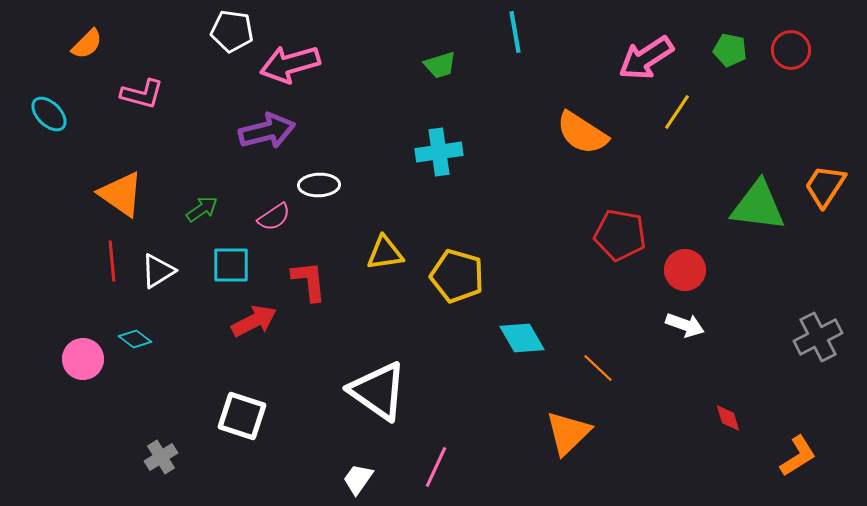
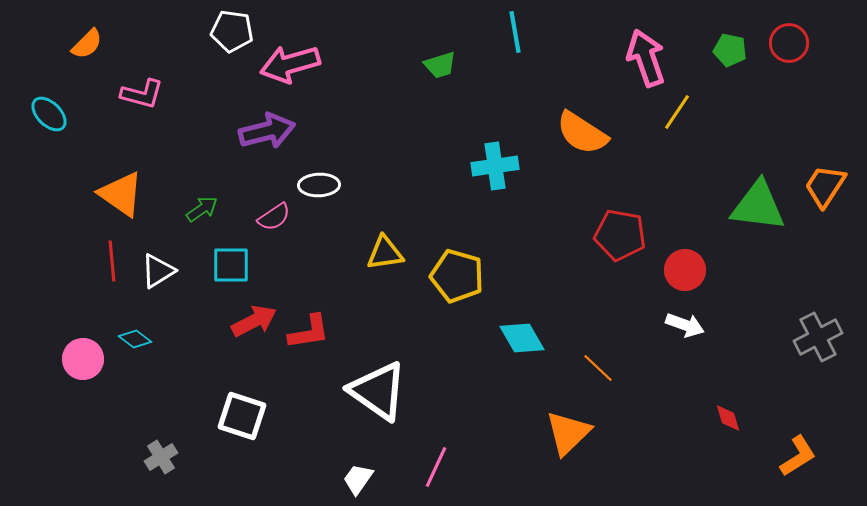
red circle at (791, 50): moved 2 px left, 7 px up
pink arrow at (646, 58): rotated 104 degrees clockwise
cyan cross at (439, 152): moved 56 px right, 14 px down
red L-shape at (309, 281): moved 51 px down; rotated 87 degrees clockwise
